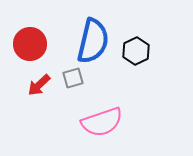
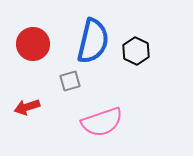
red circle: moved 3 px right
black hexagon: rotated 8 degrees counterclockwise
gray square: moved 3 px left, 3 px down
red arrow: moved 12 px left, 22 px down; rotated 25 degrees clockwise
